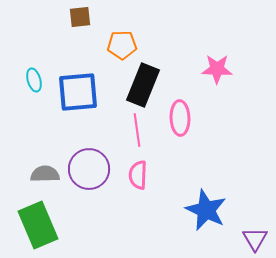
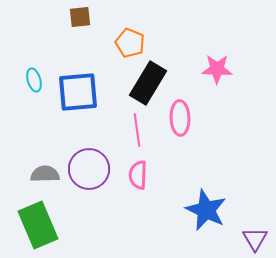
orange pentagon: moved 8 px right, 2 px up; rotated 24 degrees clockwise
black rectangle: moved 5 px right, 2 px up; rotated 9 degrees clockwise
